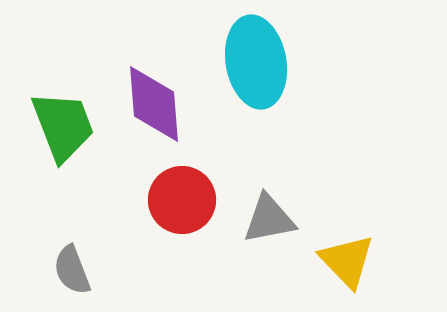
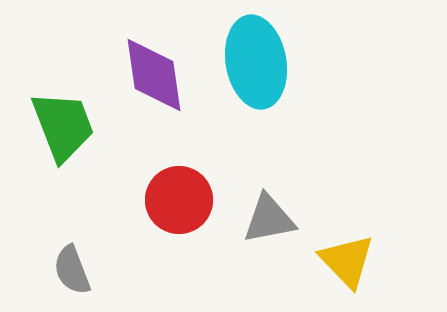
purple diamond: moved 29 px up; rotated 4 degrees counterclockwise
red circle: moved 3 px left
